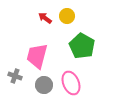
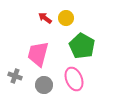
yellow circle: moved 1 px left, 2 px down
pink trapezoid: moved 1 px right, 2 px up
pink ellipse: moved 3 px right, 4 px up
